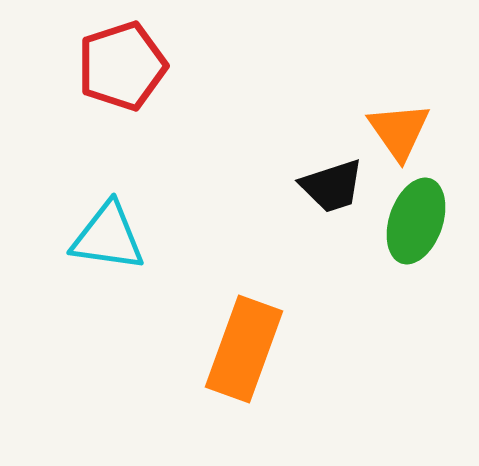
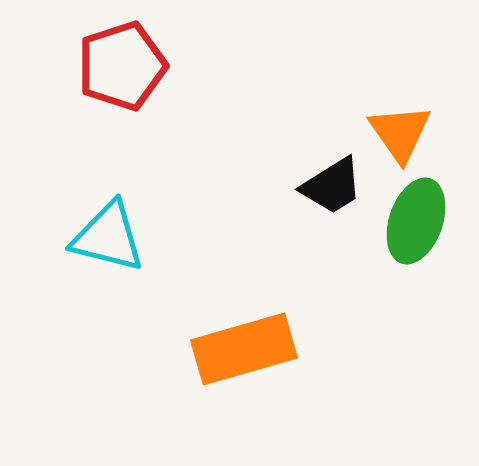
orange triangle: moved 1 px right, 2 px down
black trapezoid: rotated 14 degrees counterclockwise
cyan triangle: rotated 6 degrees clockwise
orange rectangle: rotated 54 degrees clockwise
